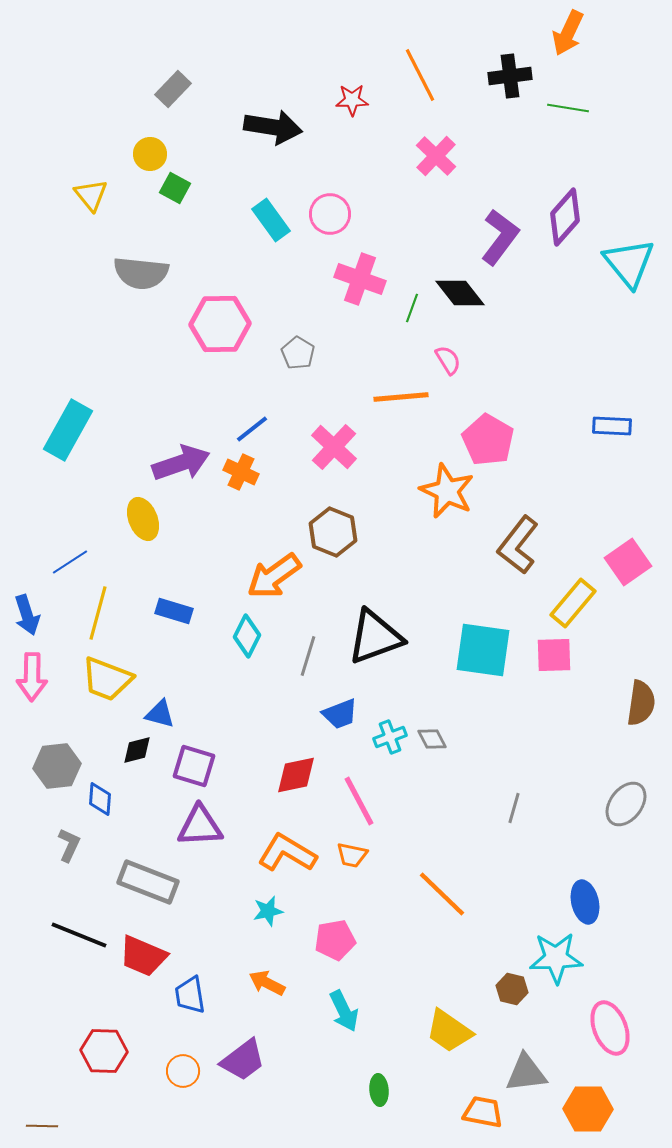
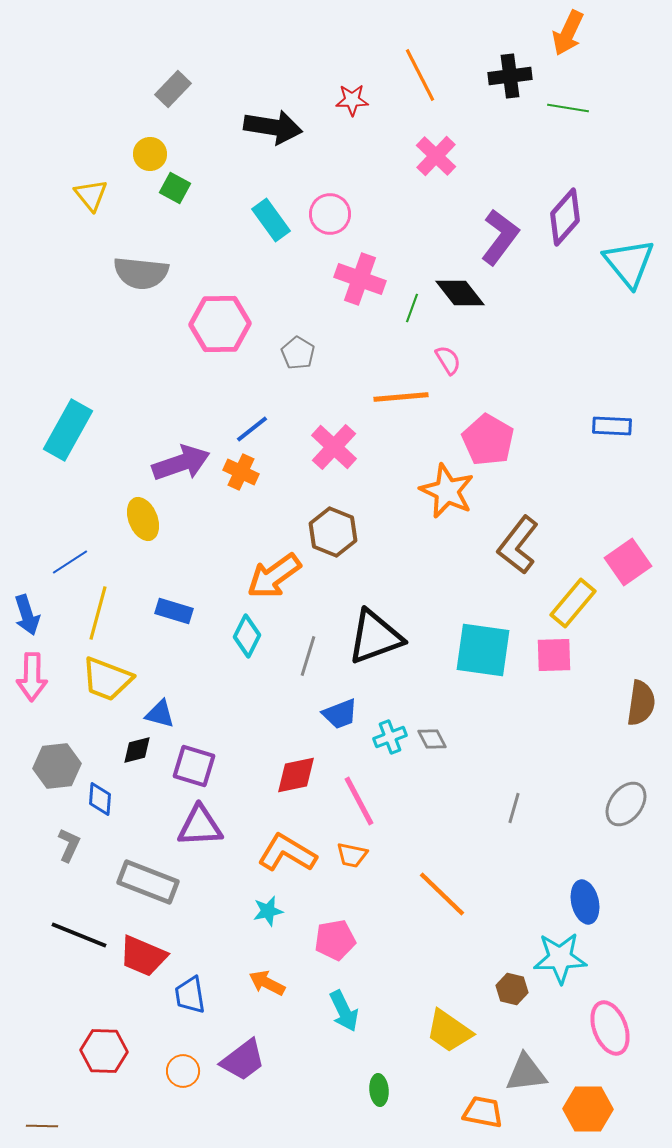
cyan star at (556, 958): moved 4 px right
